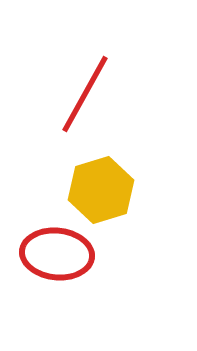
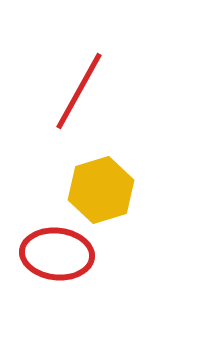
red line: moved 6 px left, 3 px up
